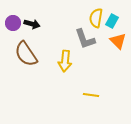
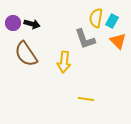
yellow arrow: moved 1 px left, 1 px down
yellow line: moved 5 px left, 4 px down
